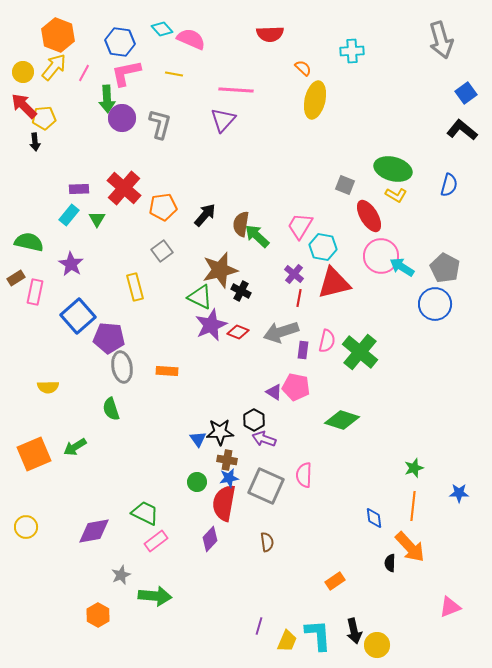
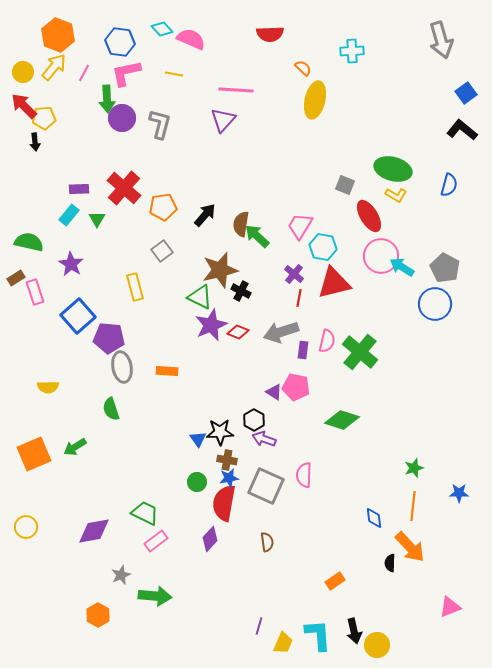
pink rectangle at (35, 292): rotated 30 degrees counterclockwise
yellow trapezoid at (287, 641): moved 4 px left, 2 px down
